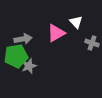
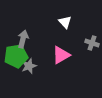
white triangle: moved 11 px left
pink triangle: moved 5 px right, 22 px down
gray arrow: rotated 66 degrees counterclockwise
